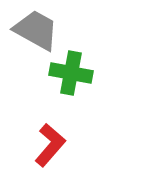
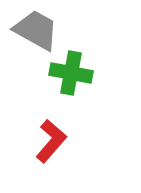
red L-shape: moved 1 px right, 4 px up
